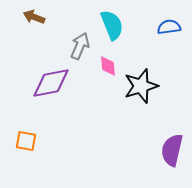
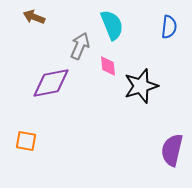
blue semicircle: rotated 105 degrees clockwise
